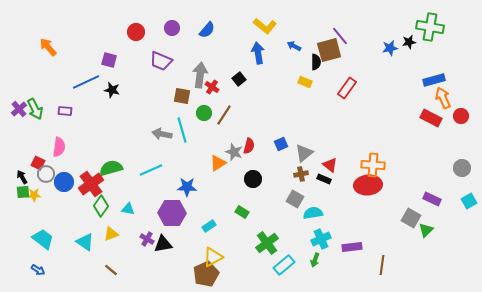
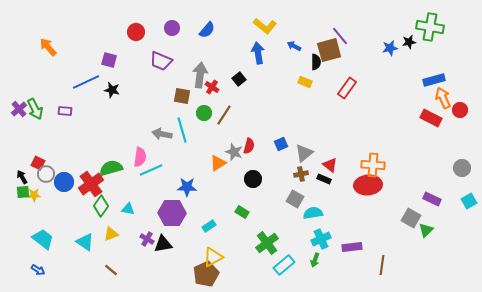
red circle at (461, 116): moved 1 px left, 6 px up
pink semicircle at (59, 147): moved 81 px right, 10 px down
